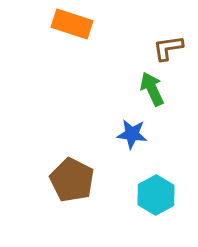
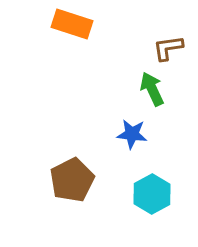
brown pentagon: rotated 18 degrees clockwise
cyan hexagon: moved 4 px left, 1 px up
